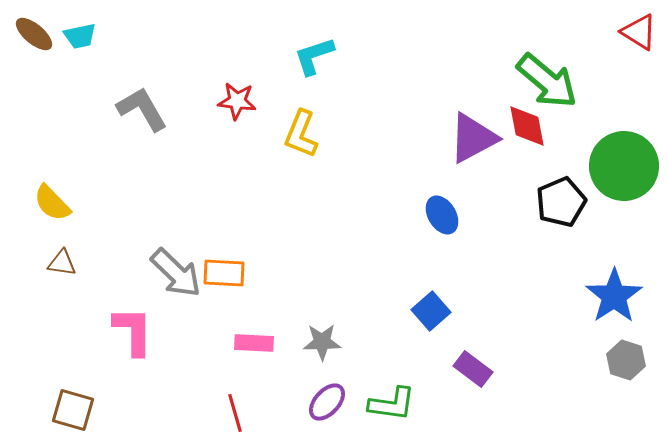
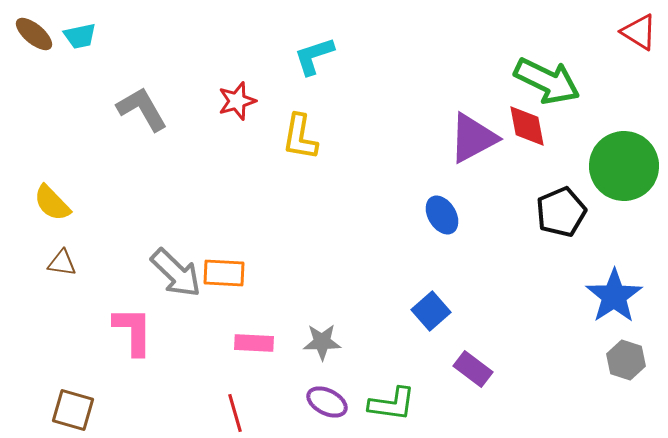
green arrow: rotated 14 degrees counterclockwise
red star: rotated 24 degrees counterclockwise
yellow L-shape: moved 1 px left, 3 px down; rotated 12 degrees counterclockwise
black pentagon: moved 10 px down
purple ellipse: rotated 75 degrees clockwise
